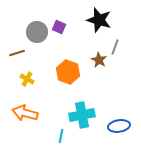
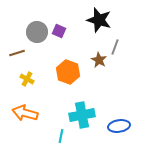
purple square: moved 4 px down
